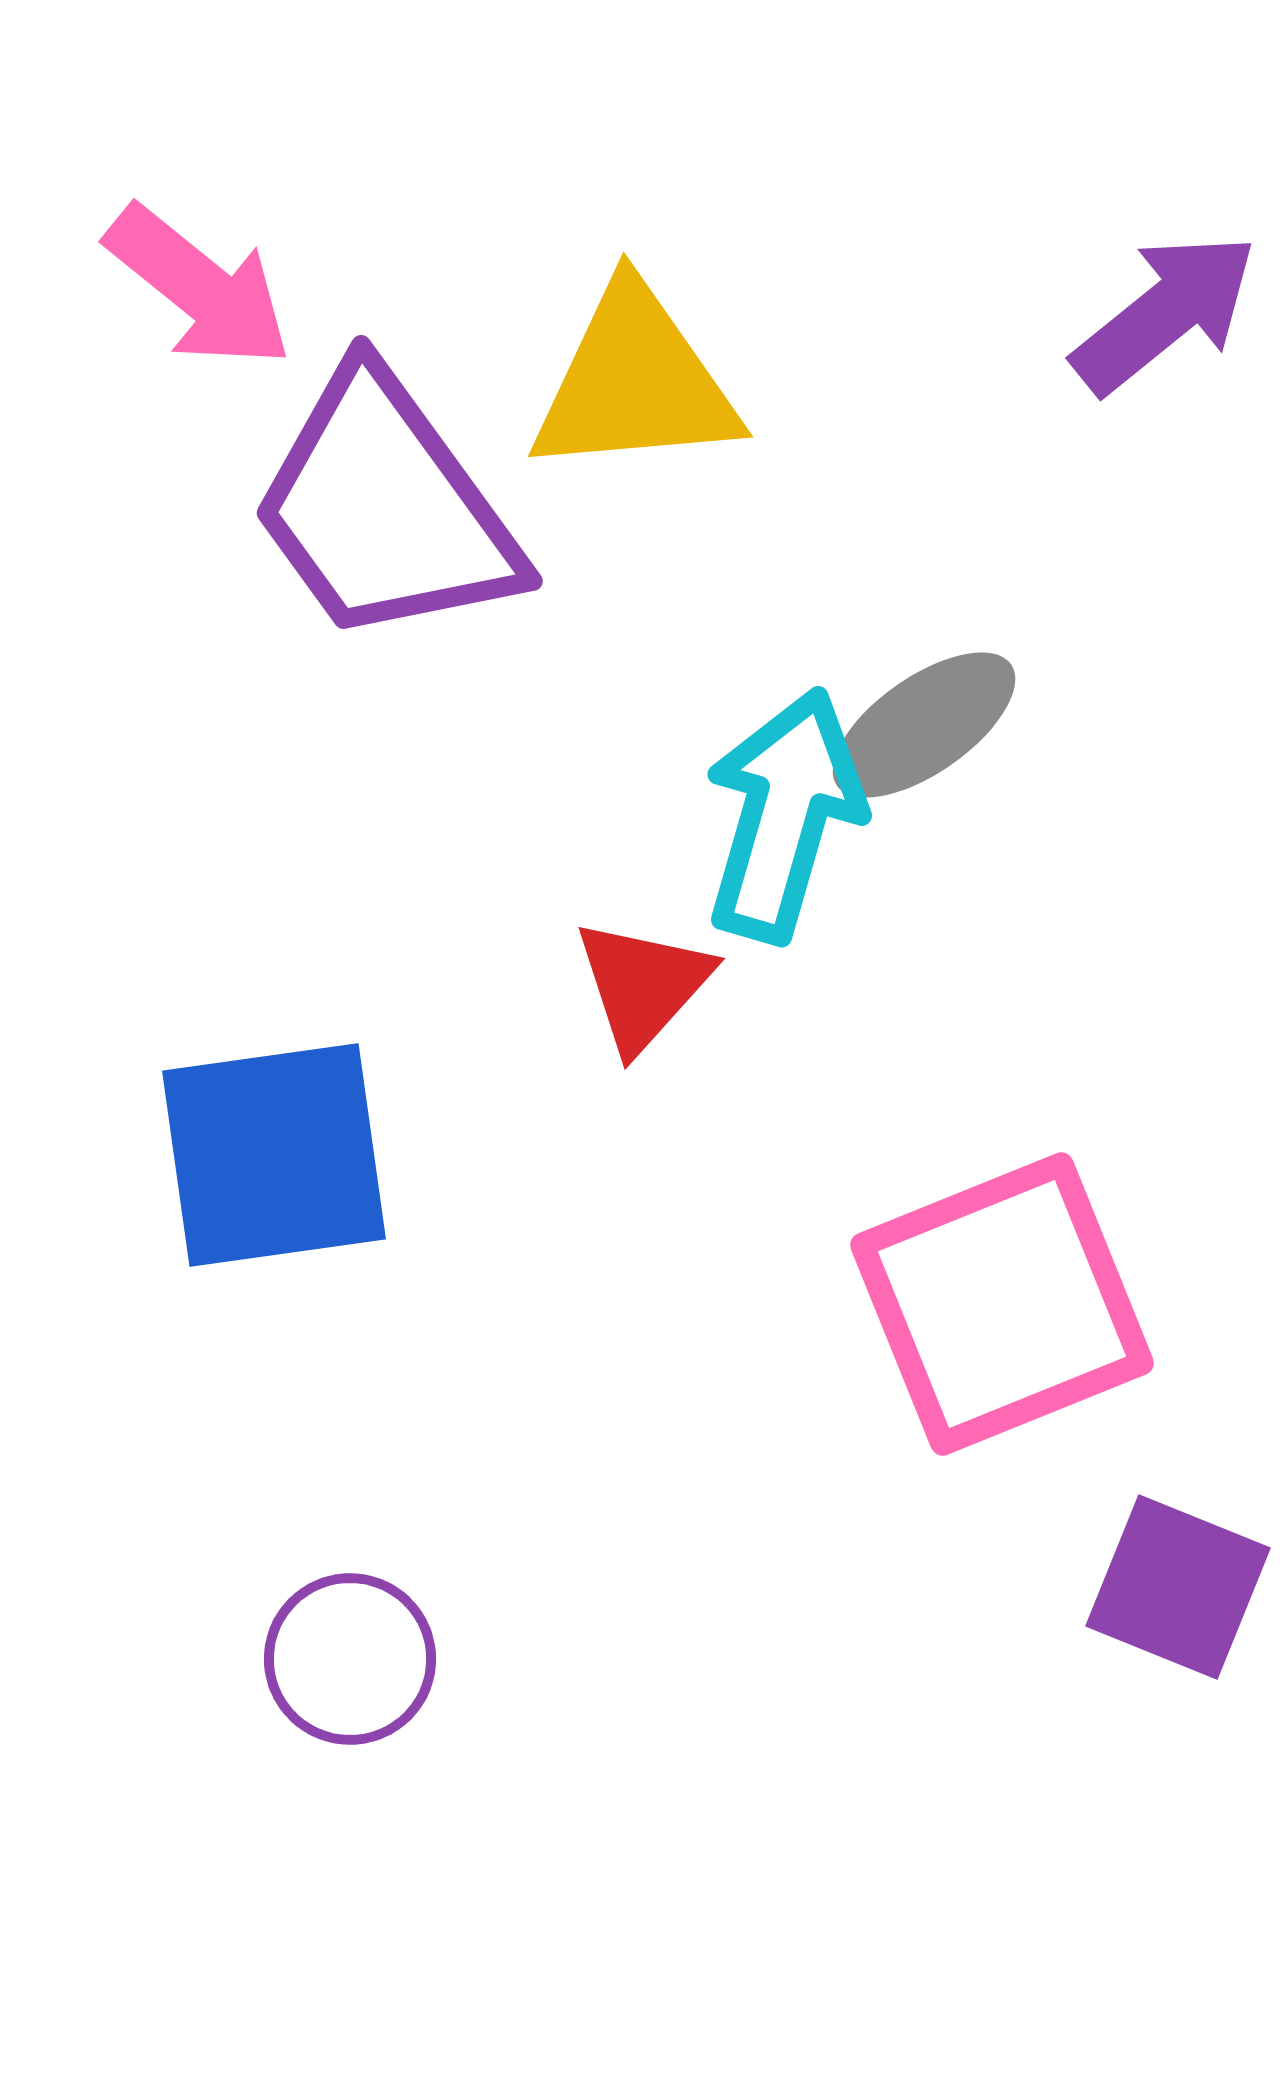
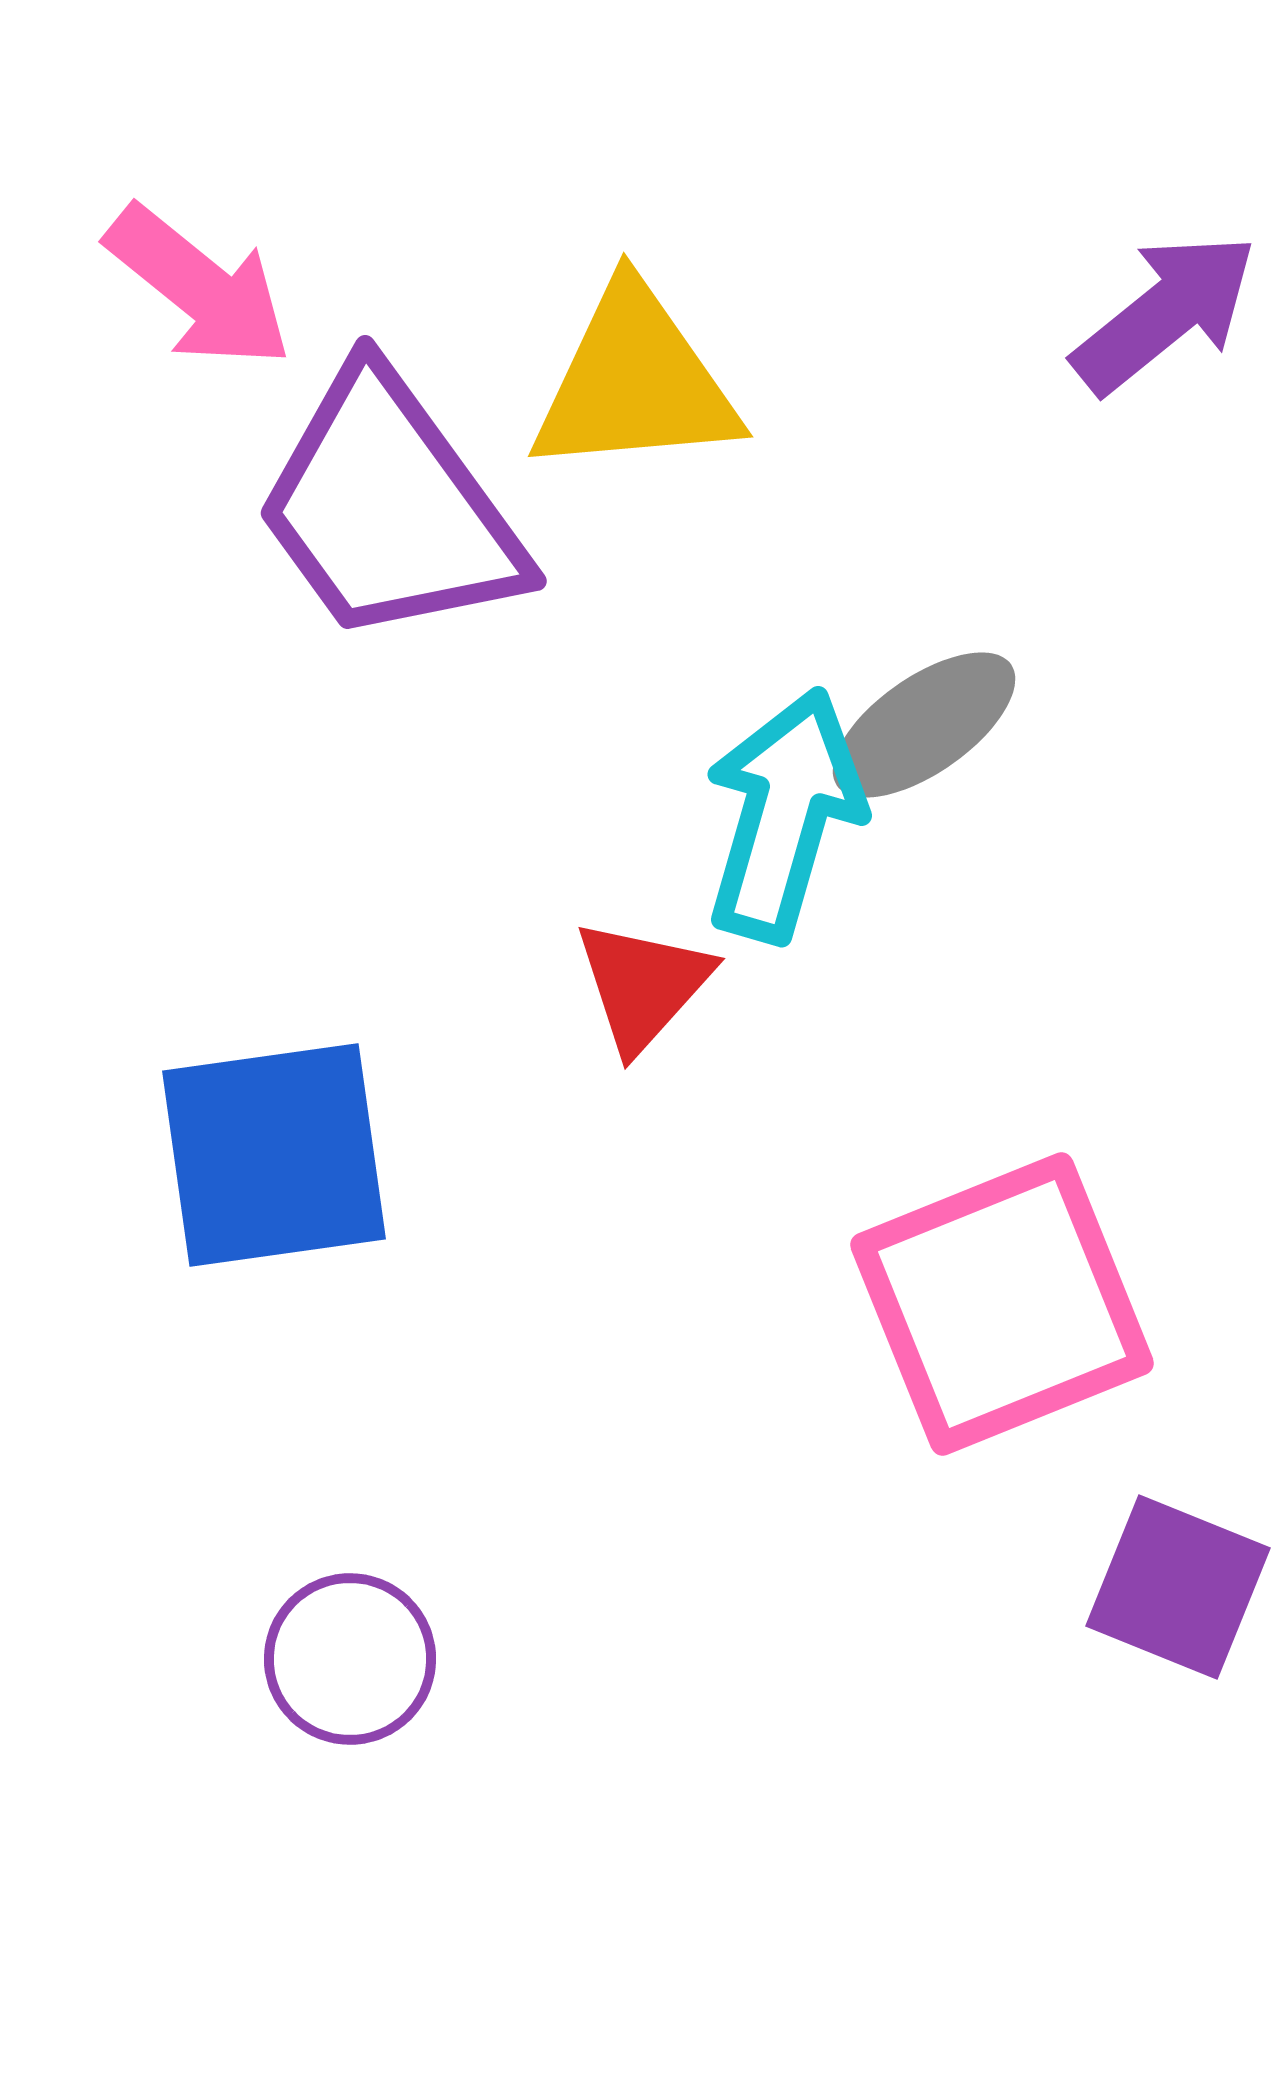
purple trapezoid: moved 4 px right
